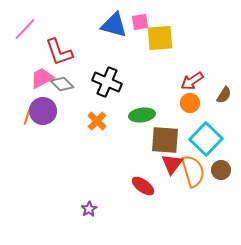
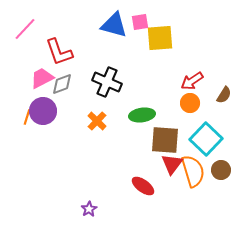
gray diamond: rotated 65 degrees counterclockwise
